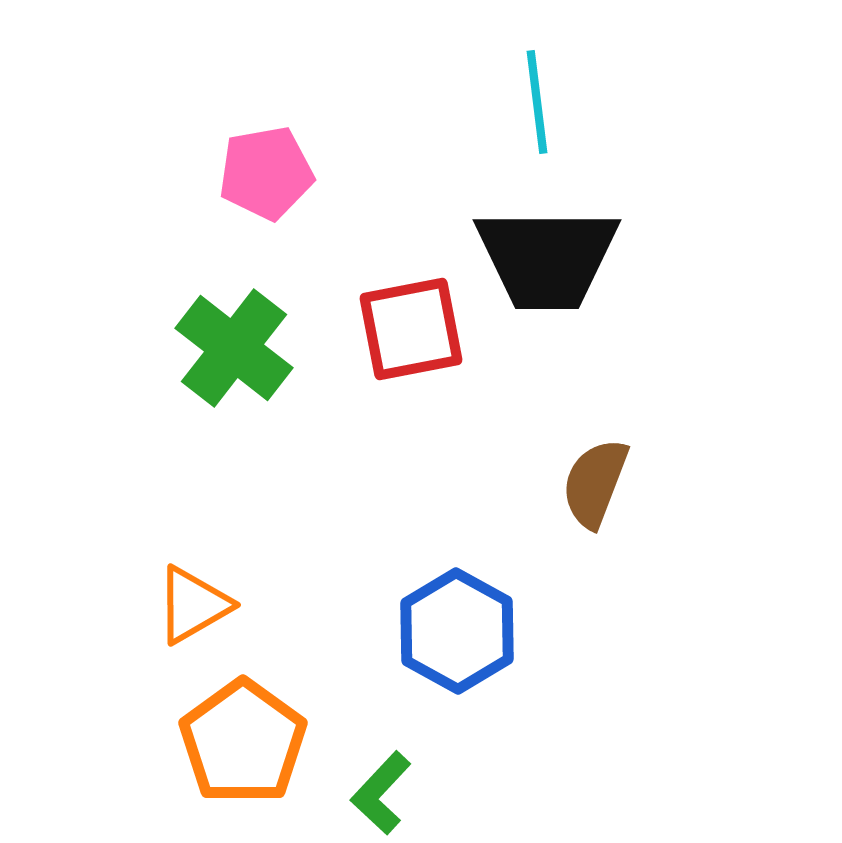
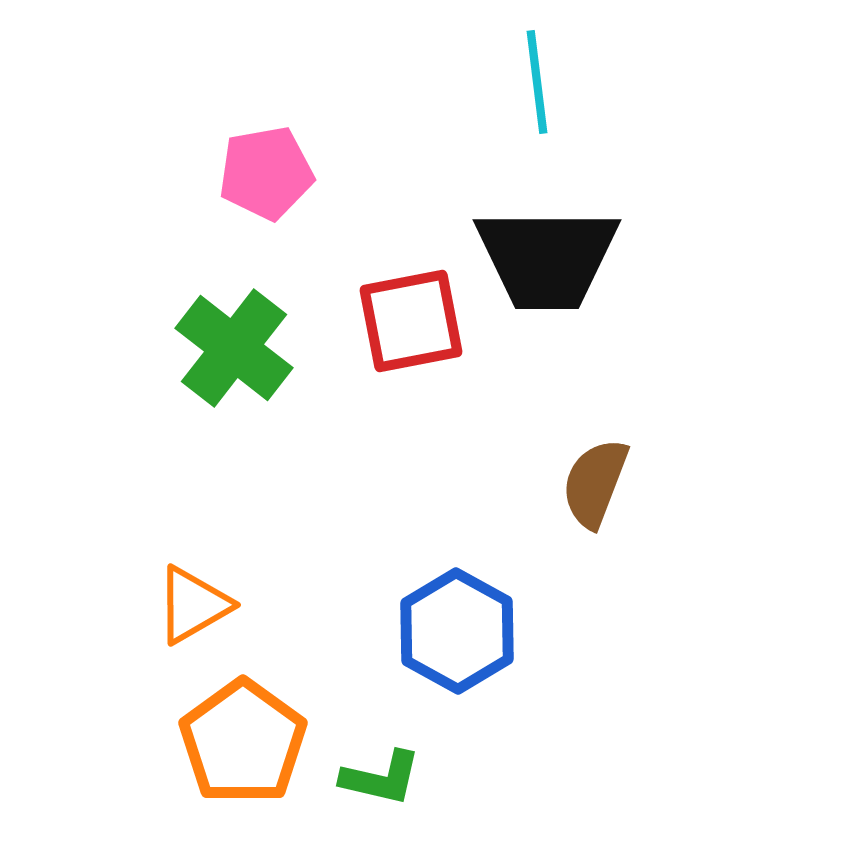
cyan line: moved 20 px up
red square: moved 8 px up
green L-shape: moved 15 px up; rotated 120 degrees counterclockwise
